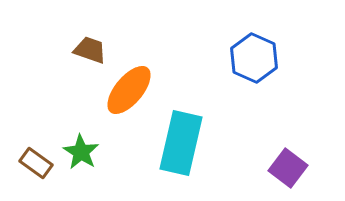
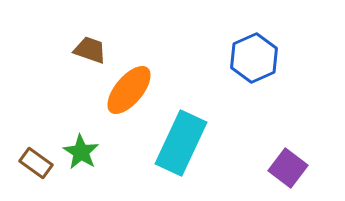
blue hexagon: rotated 12 degrees clockwise
cyan rectangle: rotated 12 degrees clockwise
